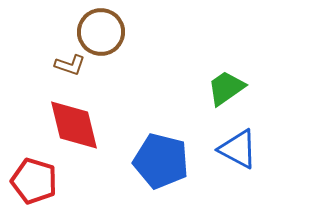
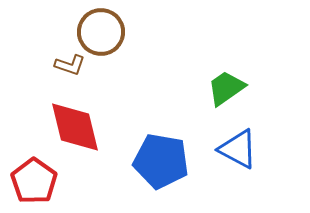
red diamond: moved 1 px right, 2 px down
blue pentagon: rotated 4 degrees counterclockwise
red pentagon: rotated 18 degrees clockwise
